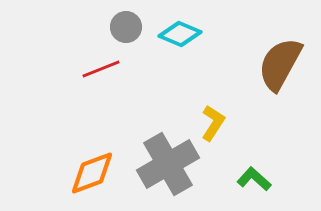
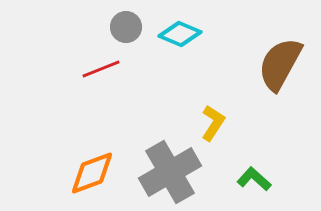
gray cross: moved 2 px right, 8 px down
